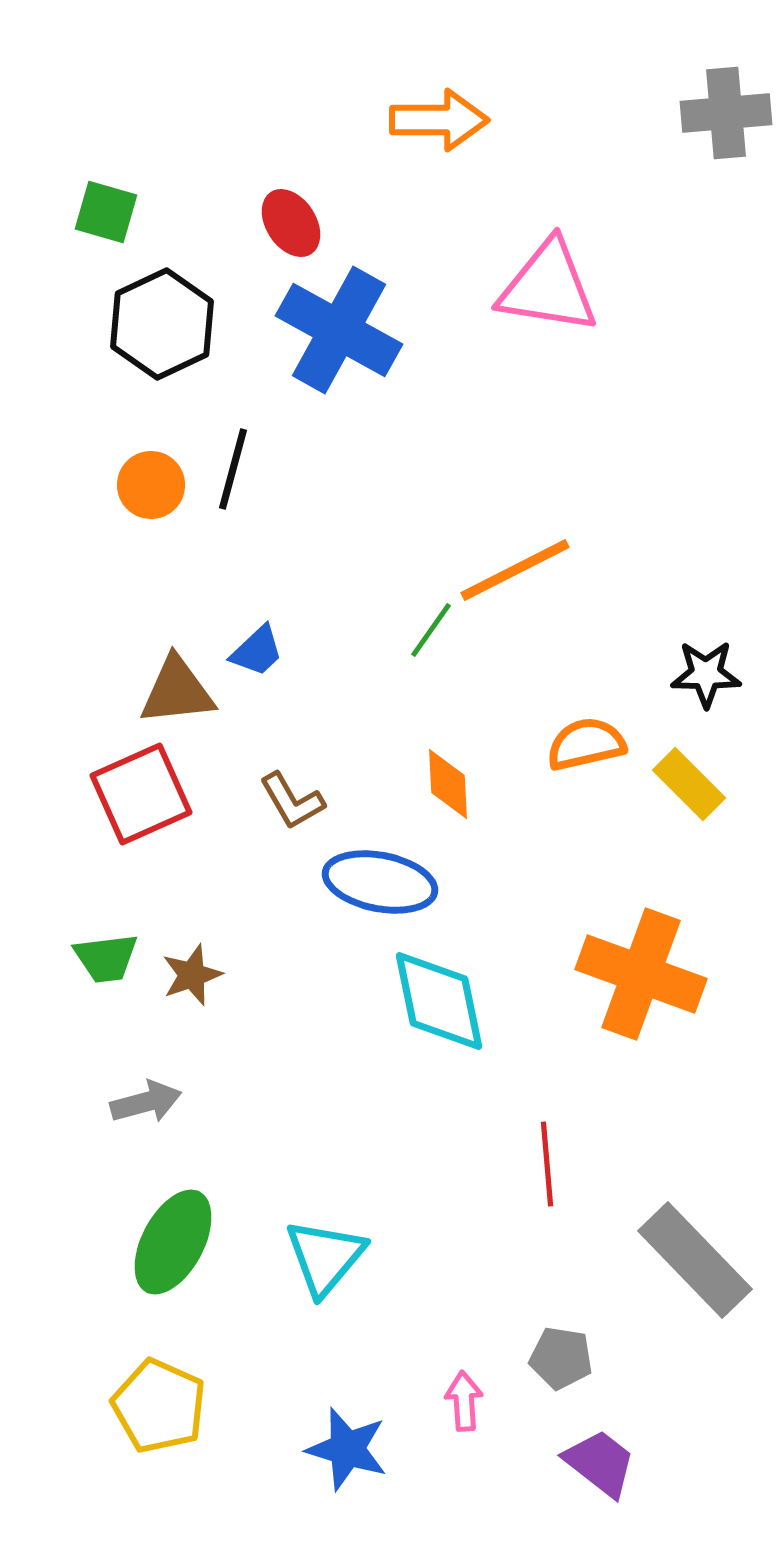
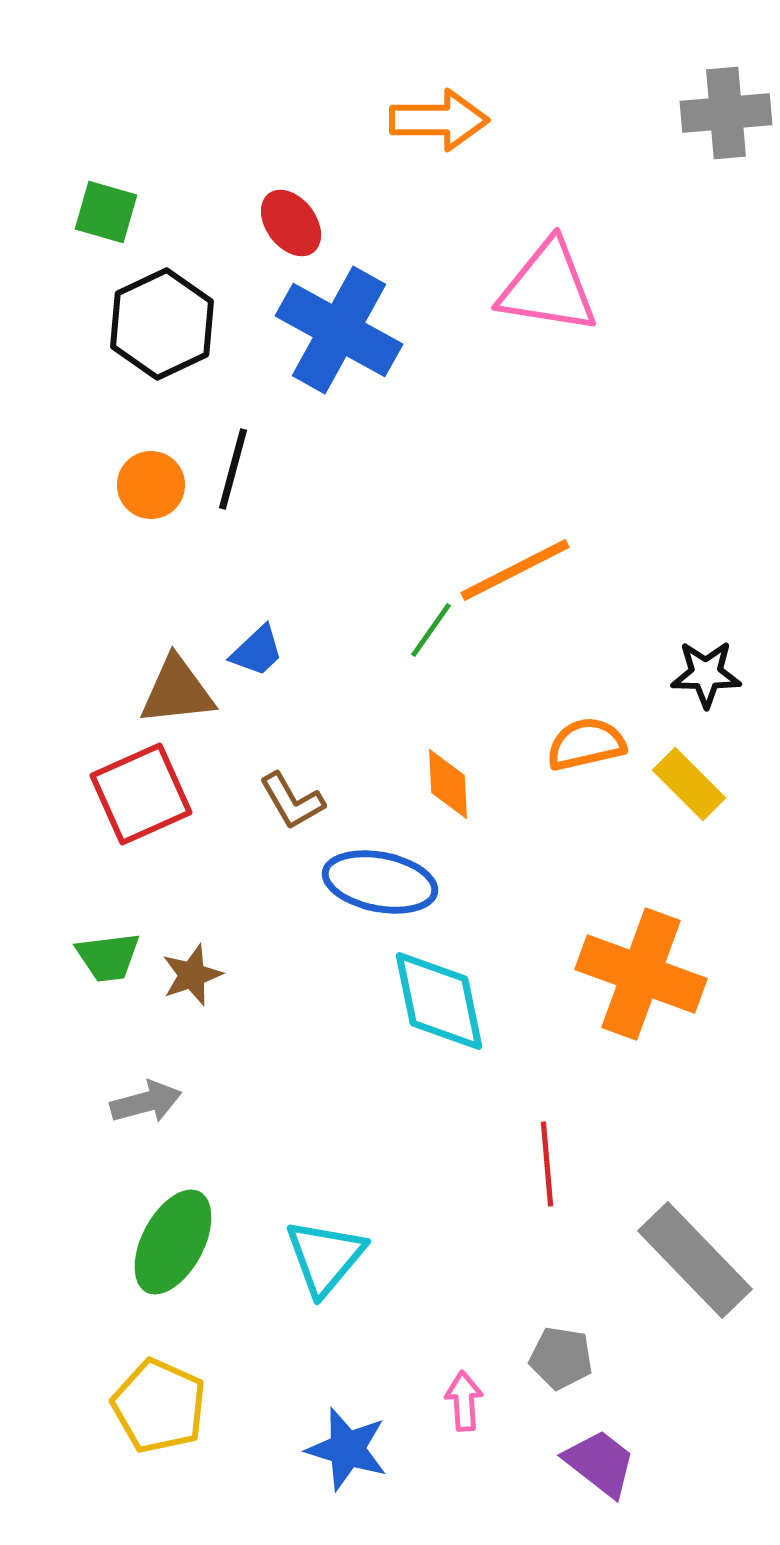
red ellipse: rotated 4 degrees counterclockwise
green trapezoid: moved 2 px right, 1 px up
